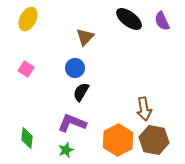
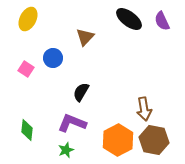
blue circle: moved 22 px left, 10 px up
green diamond: moved 8 px up
